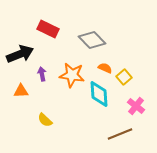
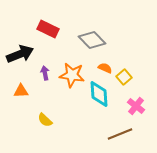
purple arrow: moved 3 px right, 1 px up
